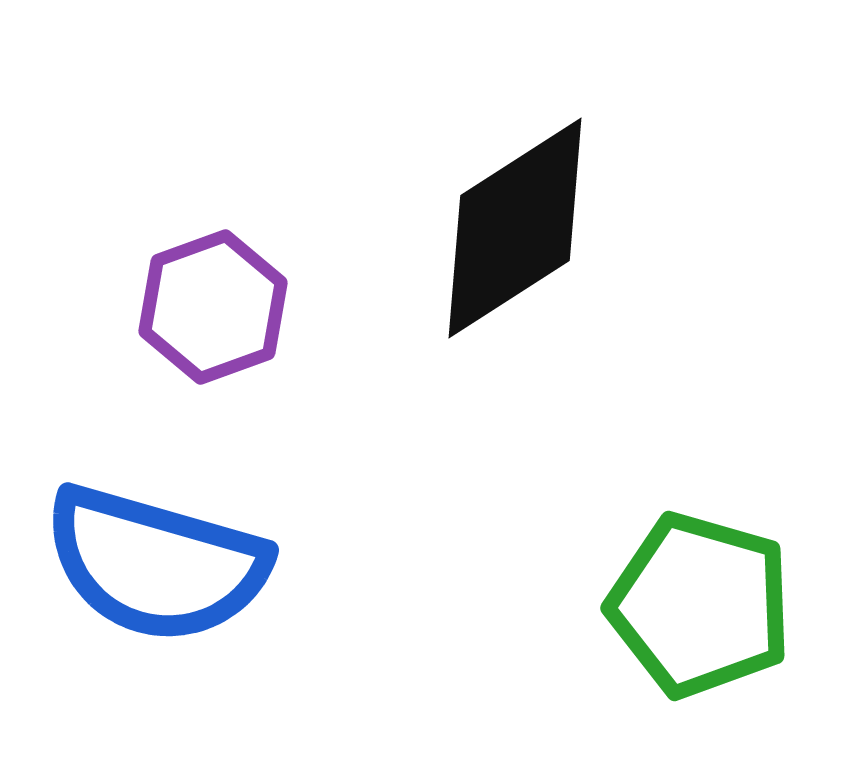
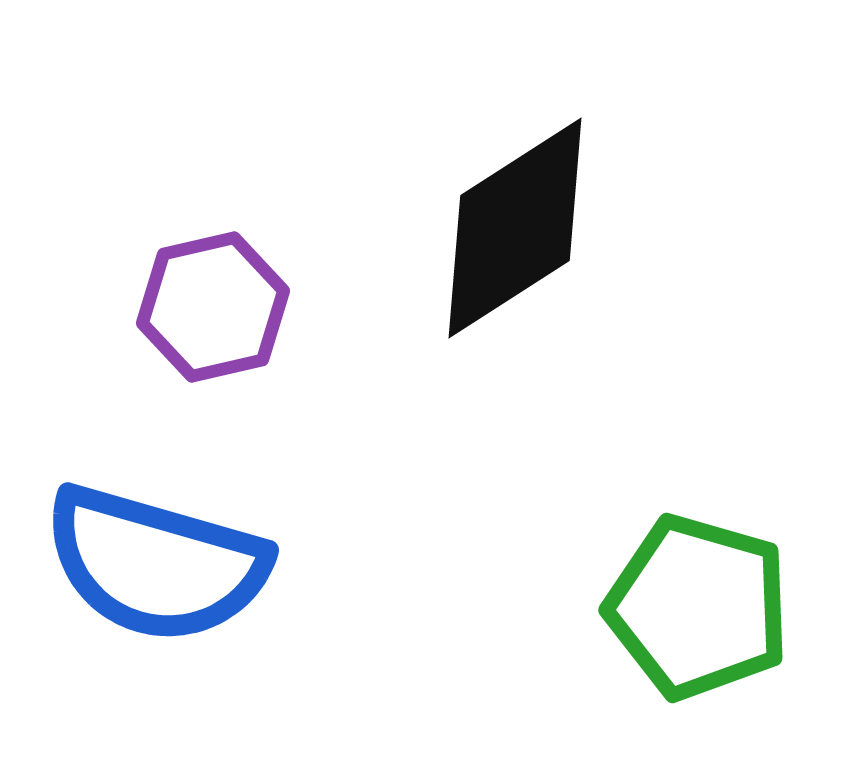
purple hexagon: rotated 7 degrees clockwise
green pentagon: moved 2 px left, 2 px down
